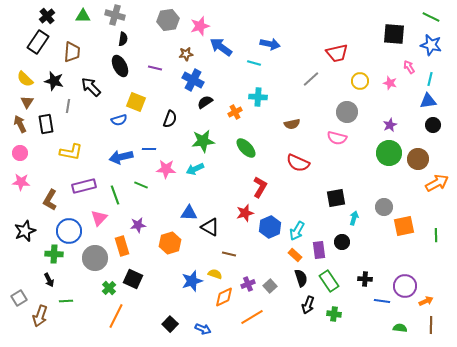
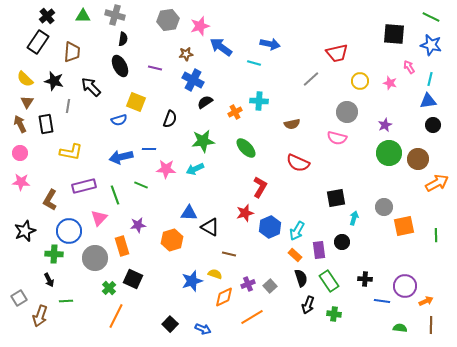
cyan cross at (258, 97): moved 1 px right, 4 px down
purple star at (390, 125): moved 5 px left
orange hexagon at (170, 243): moved 2 px right, 3 px up
